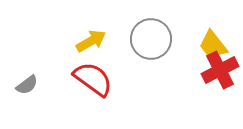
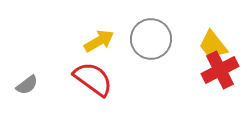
yellow arrow: moved 8 px right
